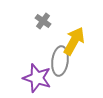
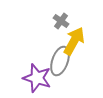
gray cross: moved 18 px right
gray ellipse: rotated 12 degrees clockwise
